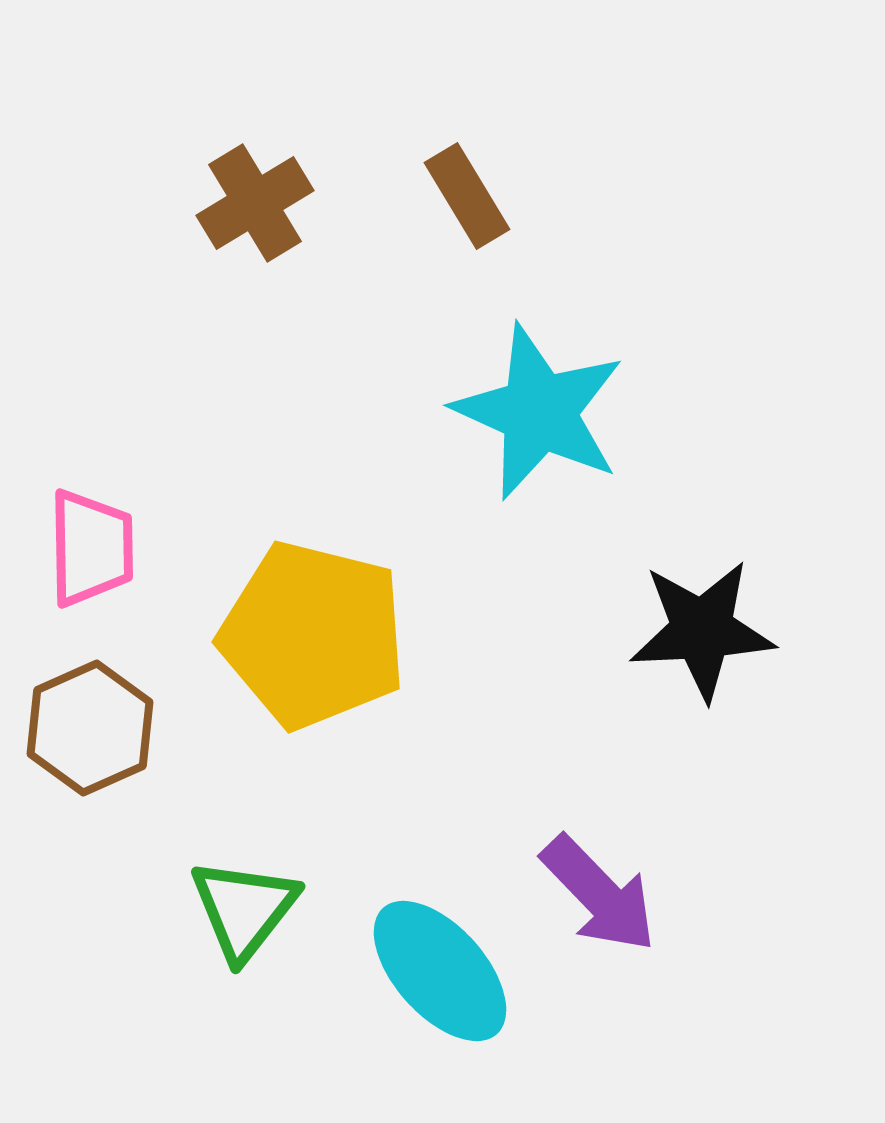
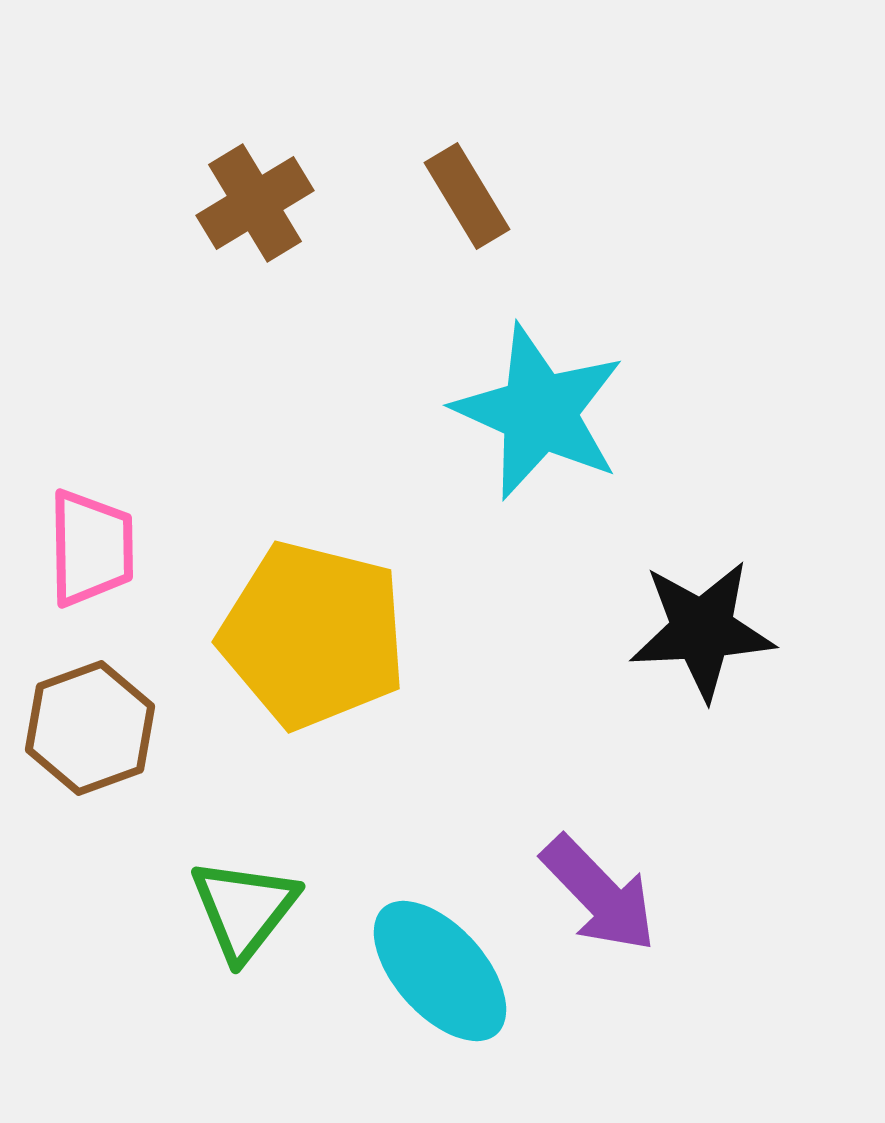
brown hexagon: rotated 4 degrees clockwise
